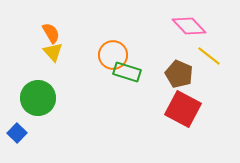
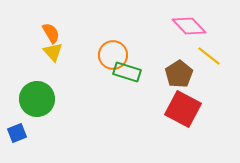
brown pentagon: rotated 16 degrees clockwise
green circle: moved 1 px left, 1 px down
blue square: rotated 24 degrees clockwise
